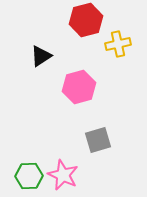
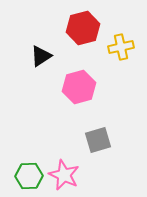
red hexagon: moved 3 px left, 8 px down
yellow cross: moved 3 px right, 3 px down
pink star: moved 1 px right
